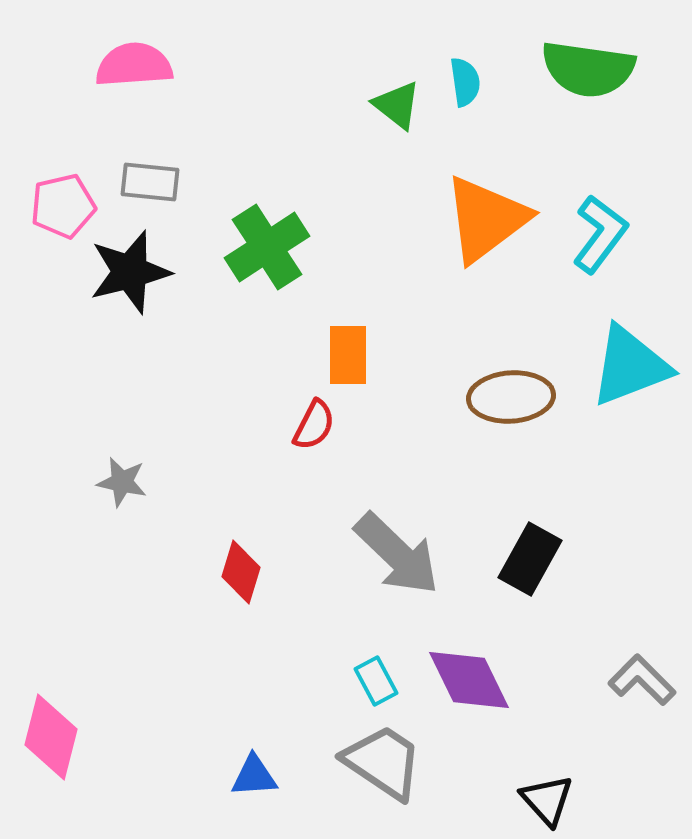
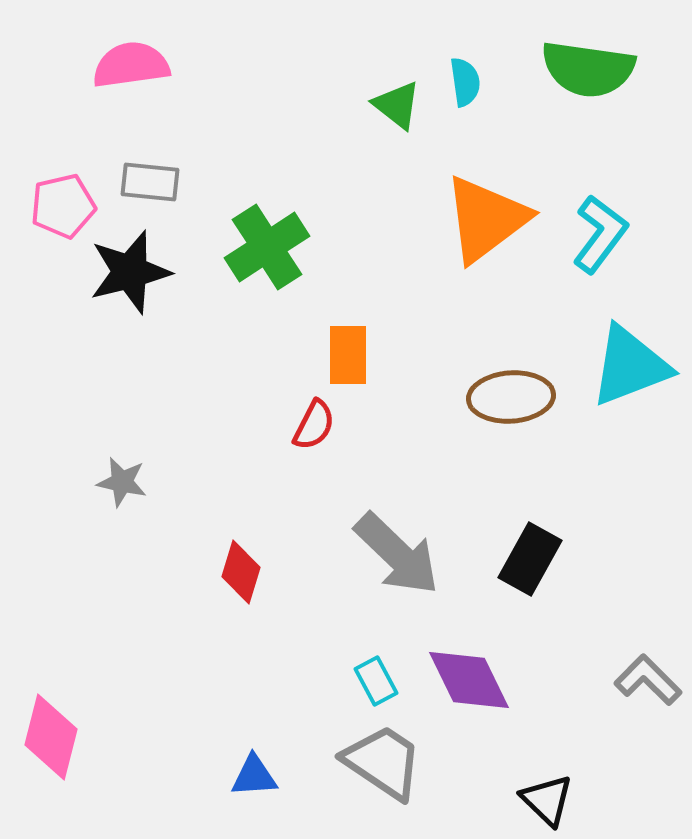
pink semicircle: moved 3 px left; rotated 4 degrees counterclockwise
gray L-shape: moved 6 px right
black triangle: rotated 4 degrees counterclockwise
